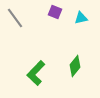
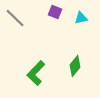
gray line: rotated 10 degrees counterclockwise
